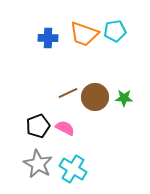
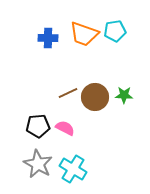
green star: moved 3 px up
black pentagon: rotated 15 degrees clockwise
